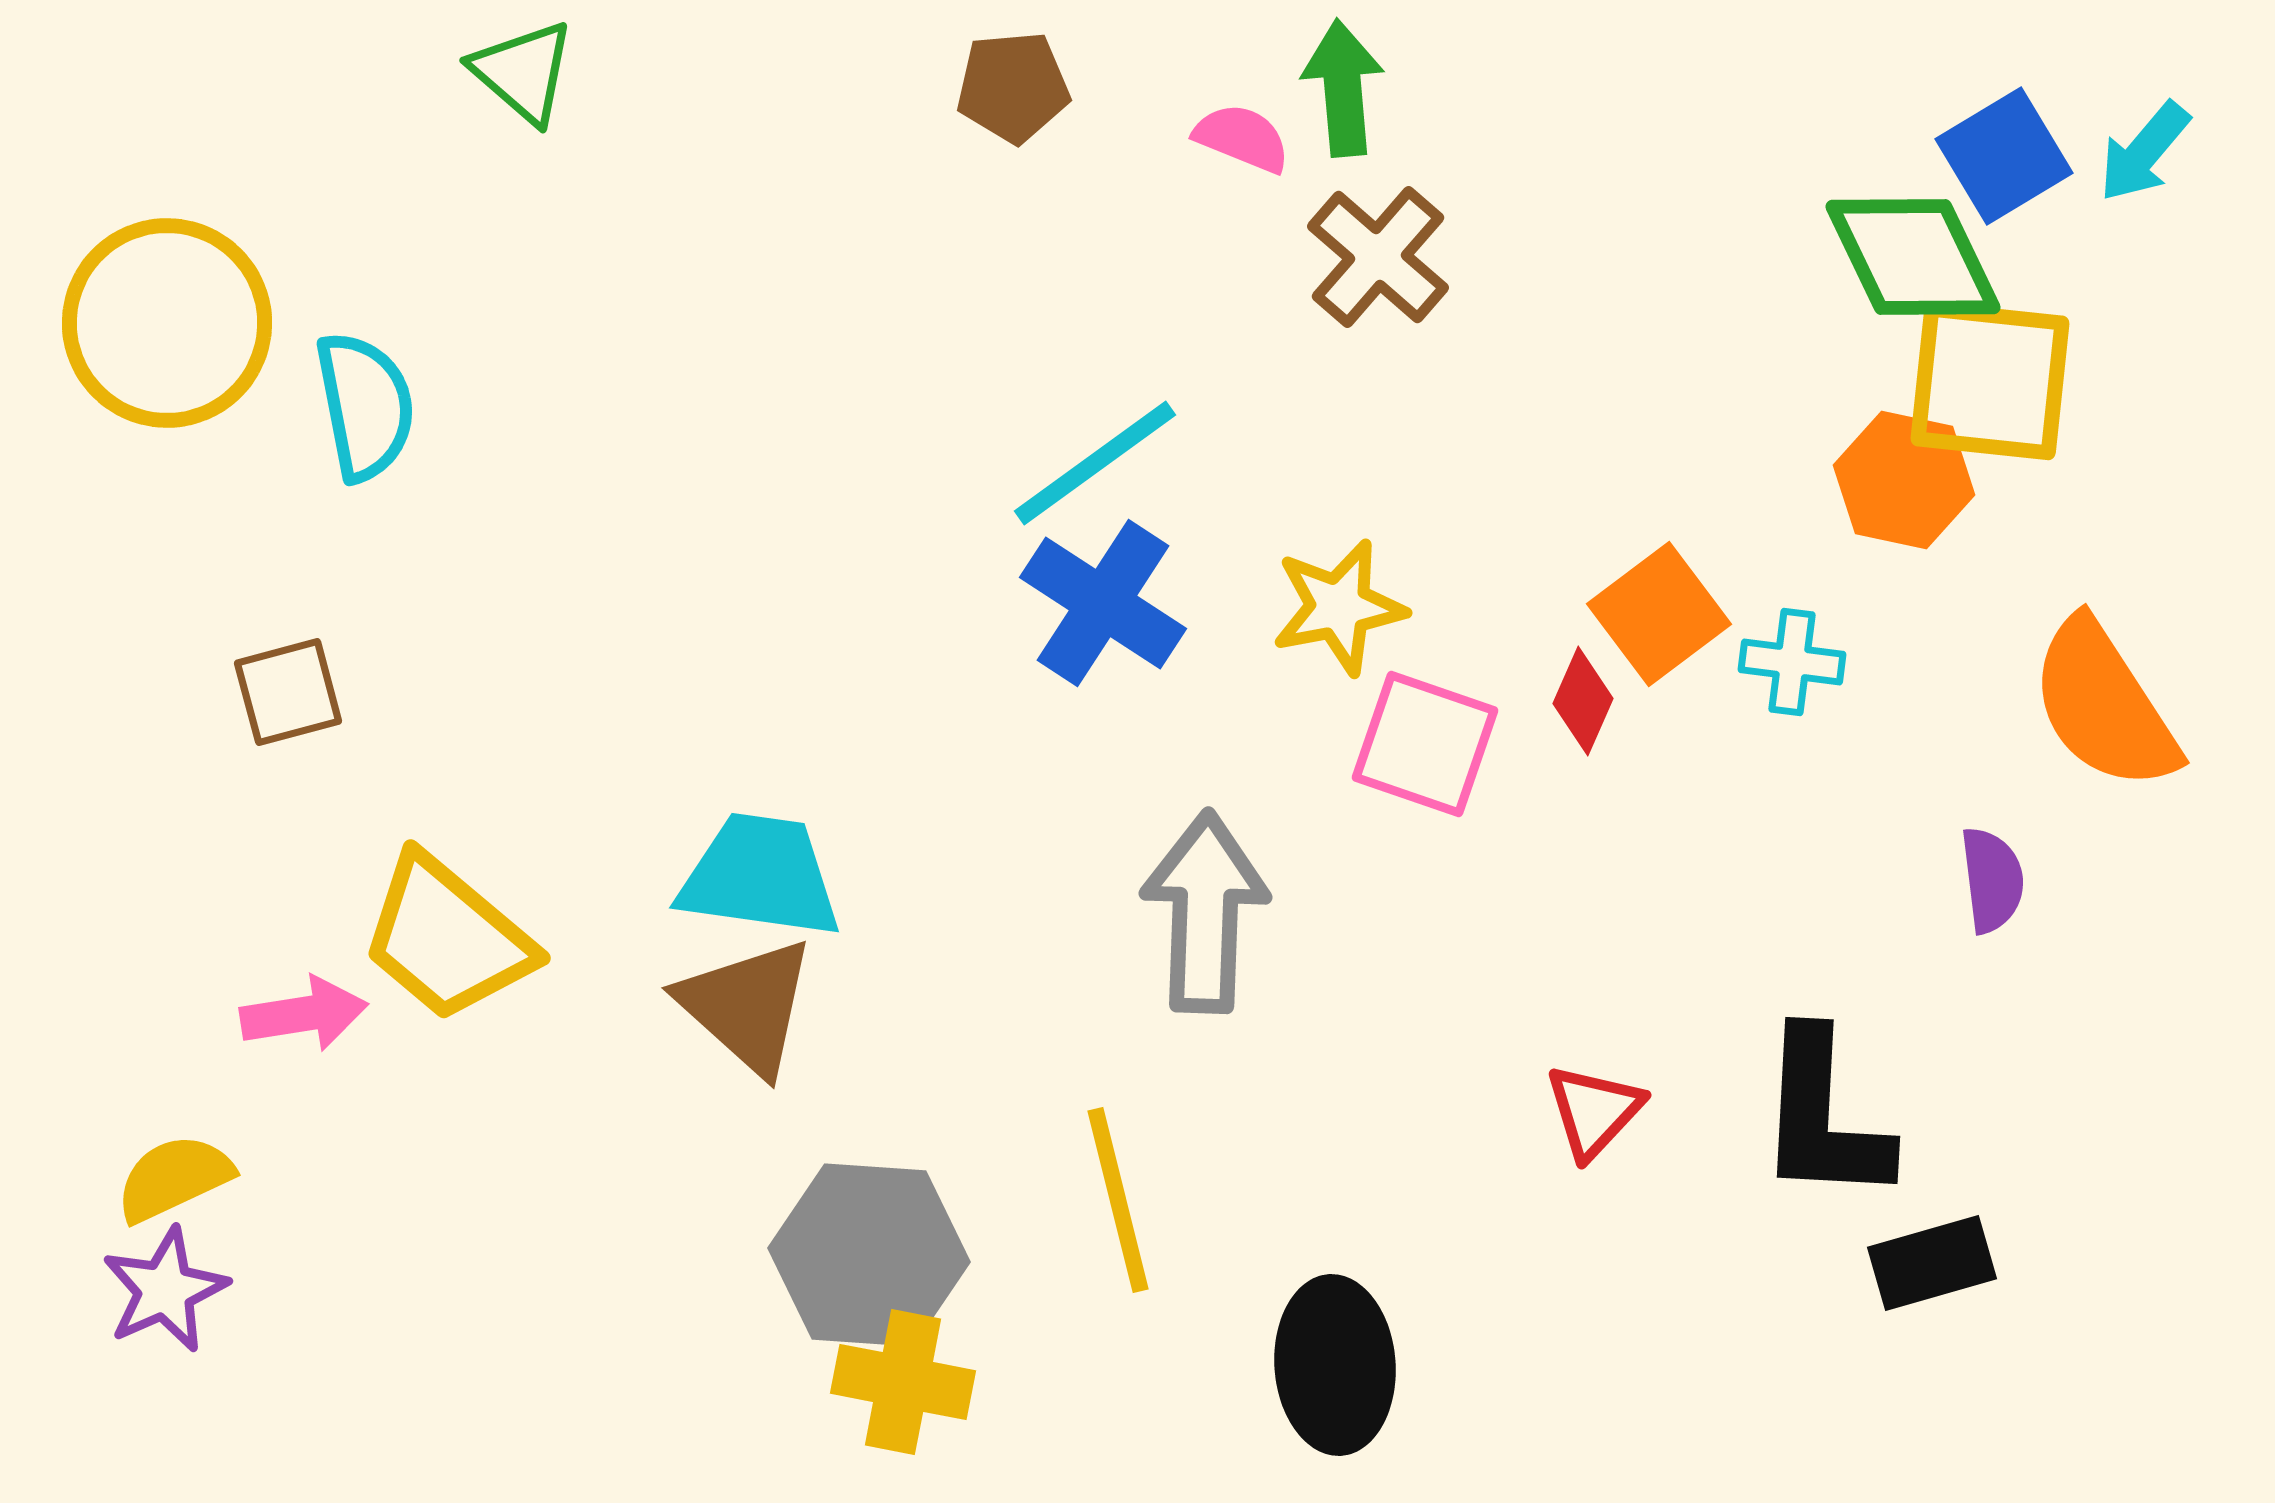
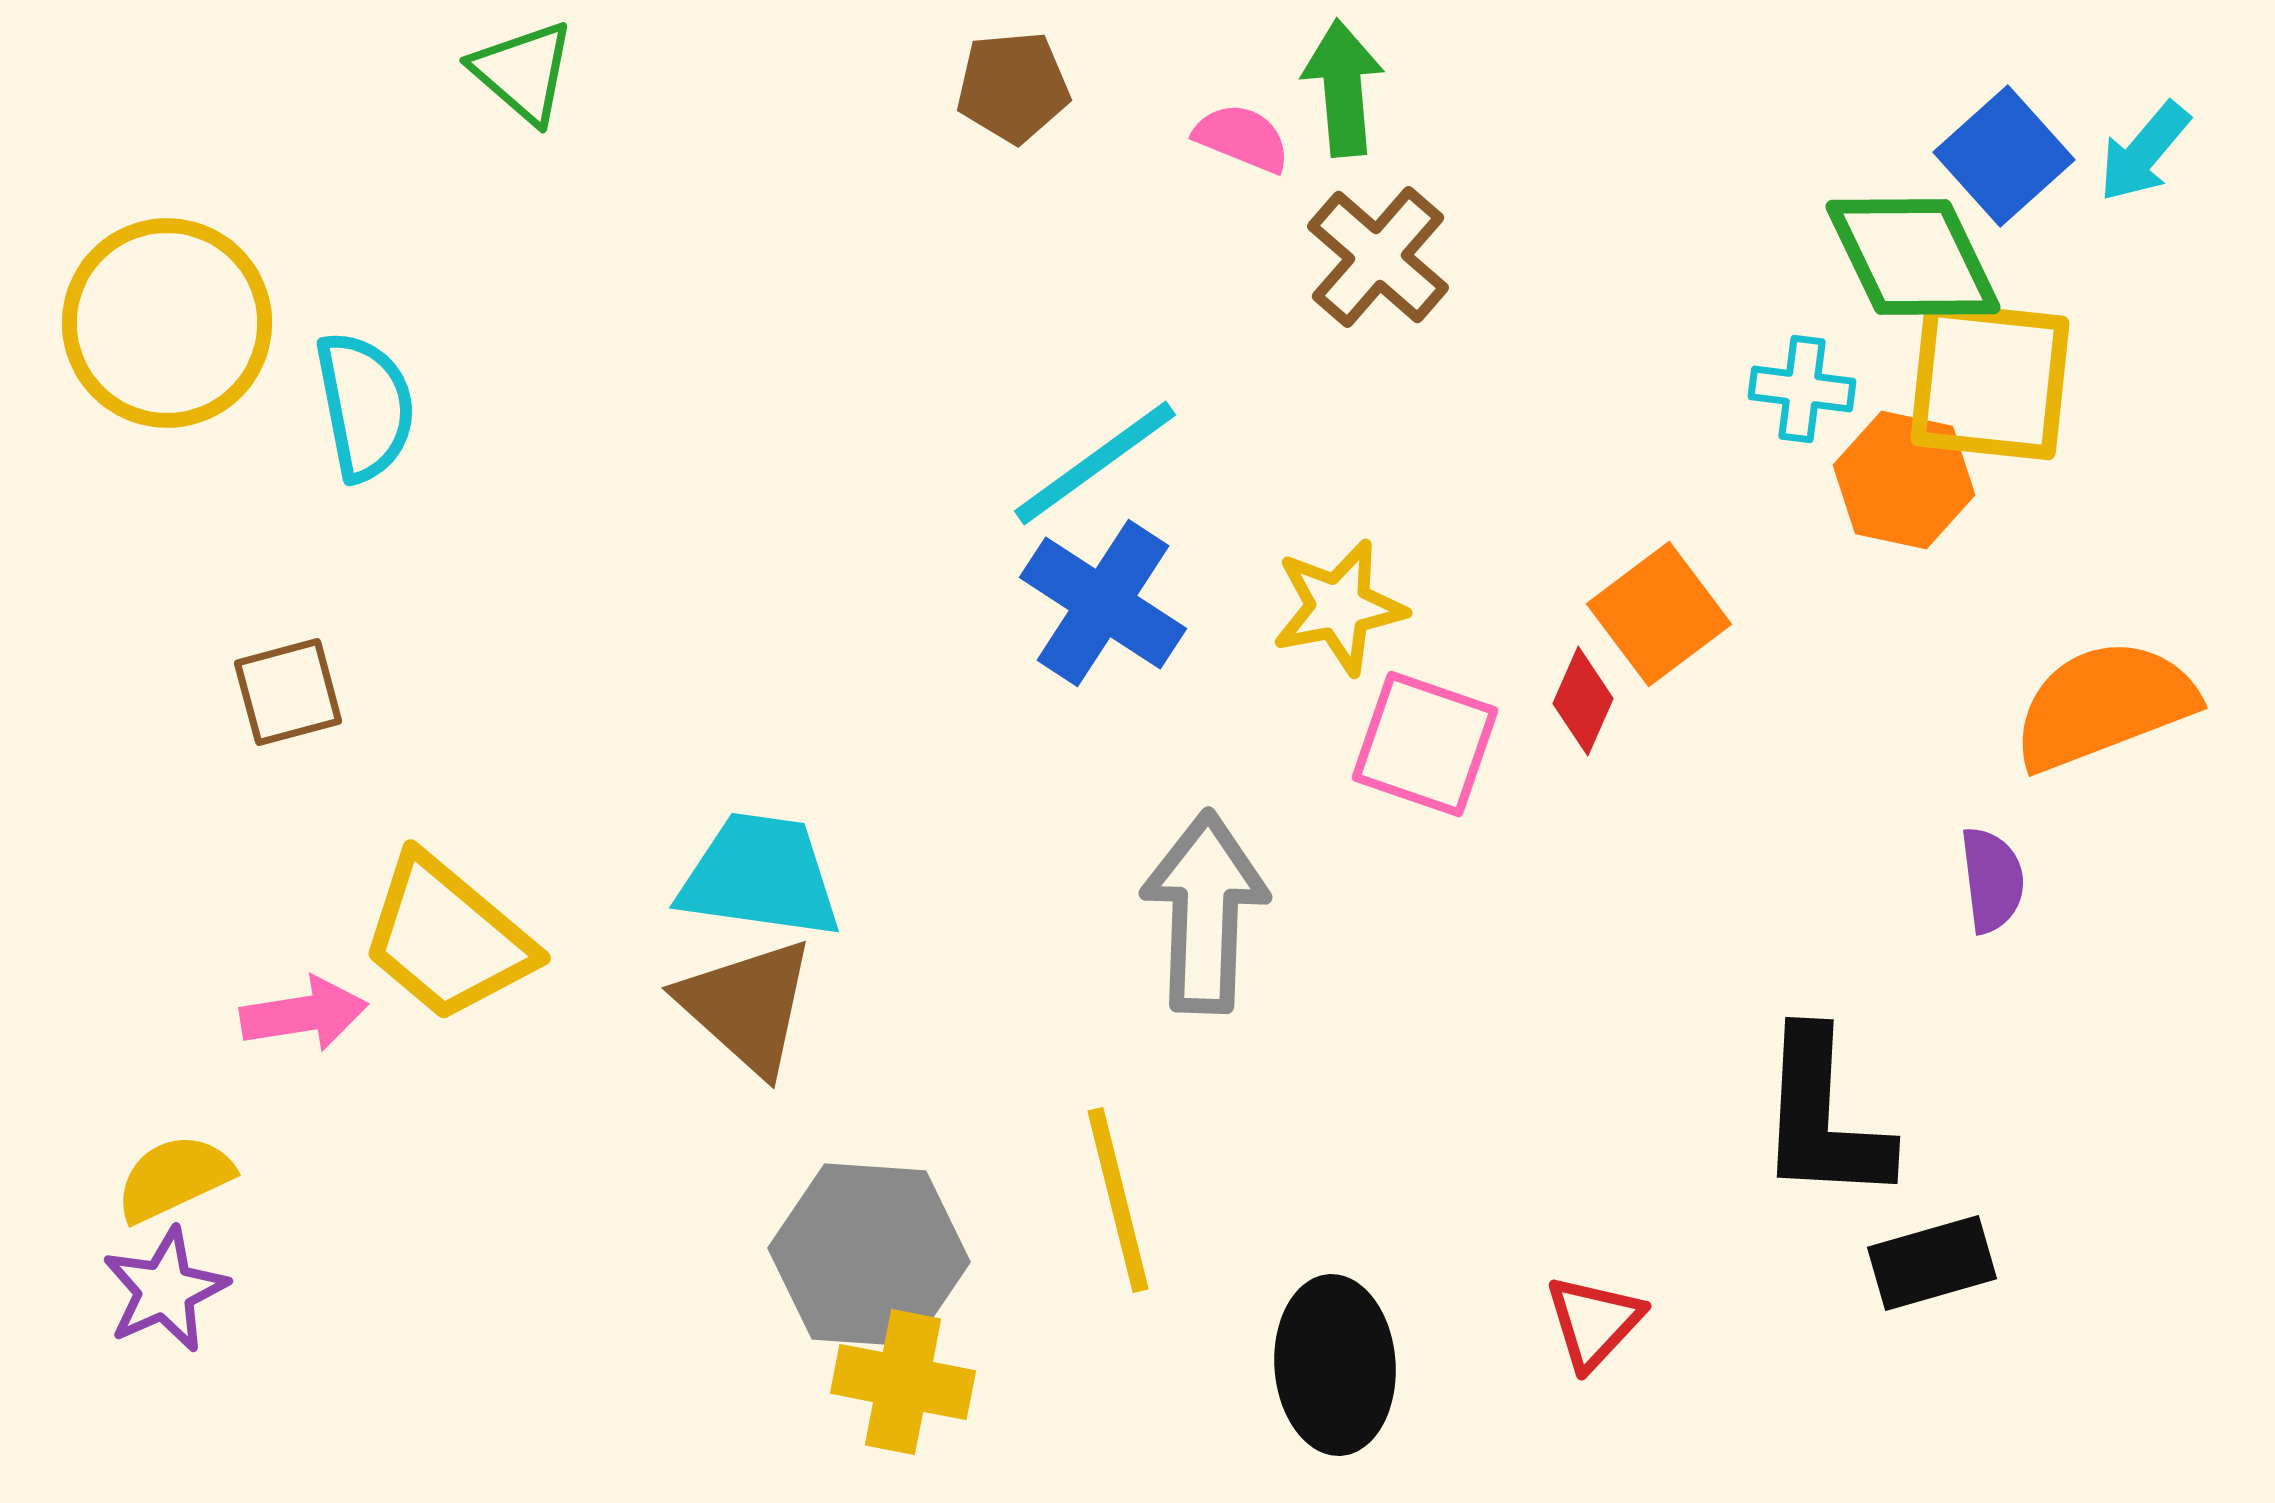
blue square: rotated 11 degrees counterclockwise
cyan cross: moved 10 px right, 273 px up
orange semicircle: rotated 102 degrees clockwise
red triangle: moved 211 px down
